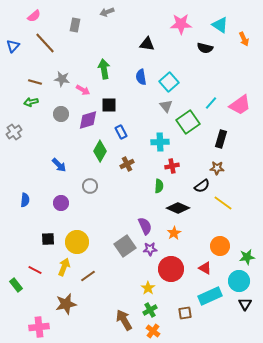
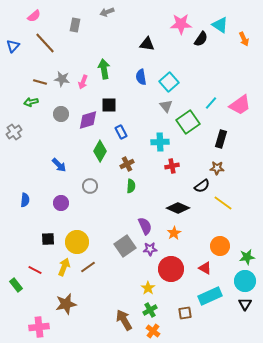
black semicircle at (205, 48): moved 4 px left, 9 px up; rotated 70 degrees counterclockwise
brown line at (35, 82): moved 5 px right
pink arrow at (83, 90): moved 8 px up; rotated 80 degrees clockwise
green semicircle at (159, 186): moved 28 px left
brown line at (88, 276): moved 9 px up
cyan circle at (239, 281): moved 6 px right
